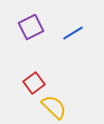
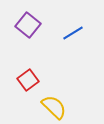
purple square: moved 3 px left, 2 px up; rotated 25 degrees counterclockwise
red square: moved 6 px left, 3 px up
